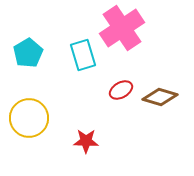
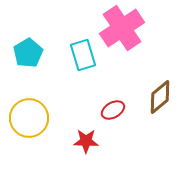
red ellipse: moved 8 px left, 20 px down
brown diamond: rotated 56 degrees counterclockwise
